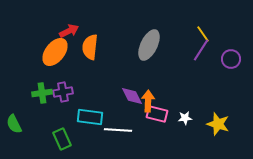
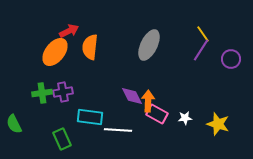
pink rectangle: rotated 15 degrees clockwise
